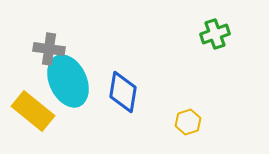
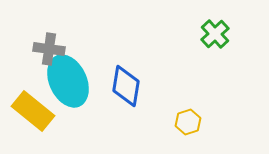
green cross: rotated 24 degrees counterclockwise
blue diamond: moved 3 px right, 6 px up
